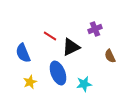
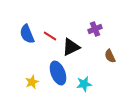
blue semicircle: moved 4 px right, 19 px up
yellow star: moved 2 px right
